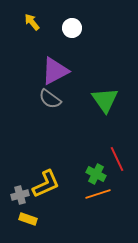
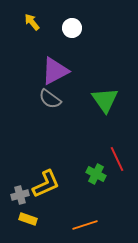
orange line: moved 13 px left, 31 px down
